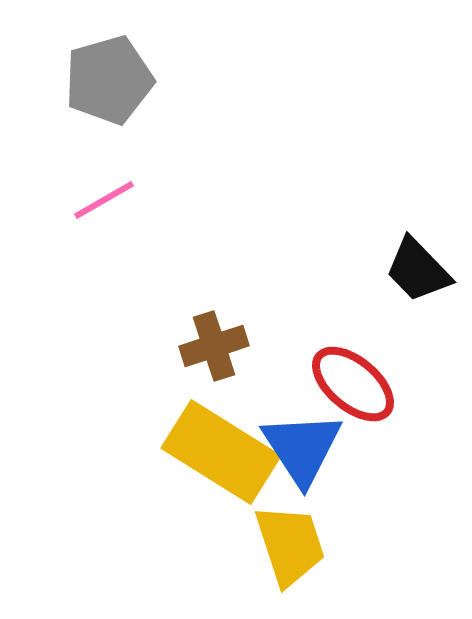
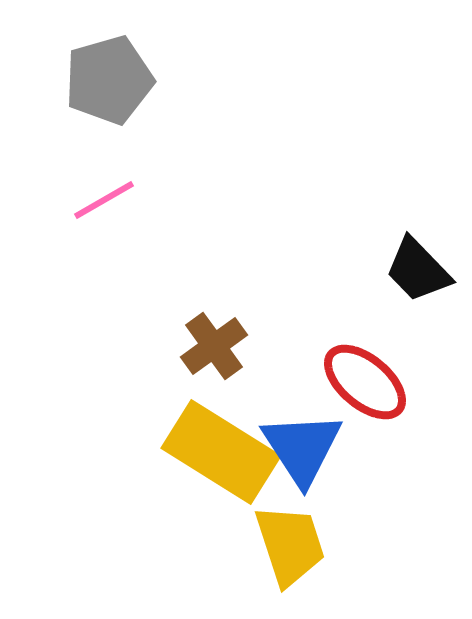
brown cross: rotated 18 degrees counterclockwise
red ellipse: moved 12 px right, 2 px up
